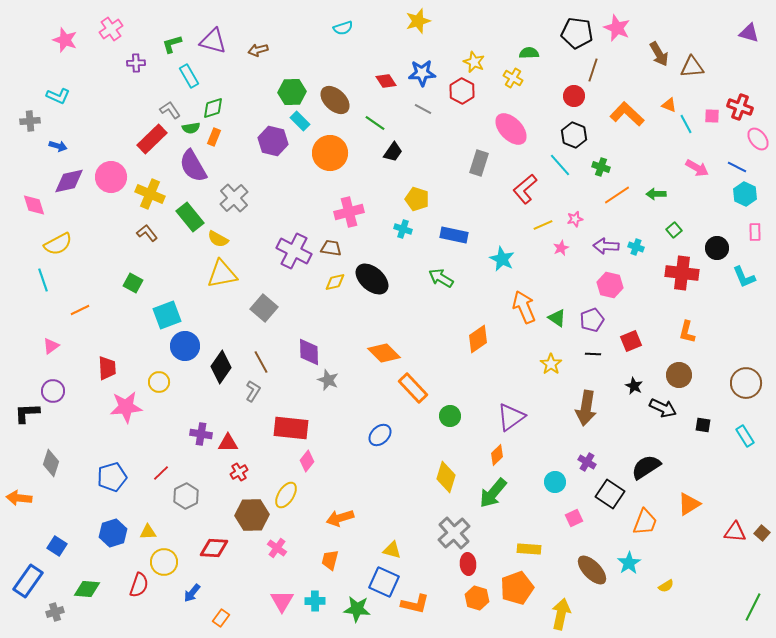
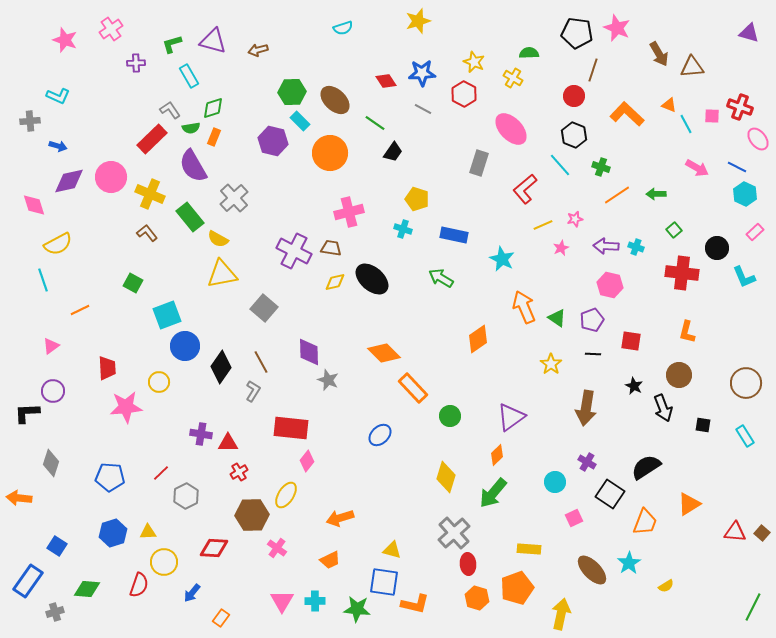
red hexagon at (462, 91): moved 2 px right, 3 px down
pink rectangle at (755, 232): rotated 48 degrees clockwise
red square at (631, 341): rotated 30 degrees clockwise
black arrow at (663, 408): rotated 44 degrees clockwise
blue pentagon at (112, 477): moved 2 px left; rotated 20 degrees clockwise
orange trapezoid at (330, 560): rotated 130 degrees counterclockwise
blue square at (384, 582): rotated 16 degrees counterclockwise
